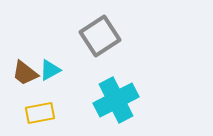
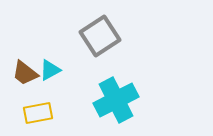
yellow rectangle: moved 2 px left
